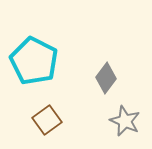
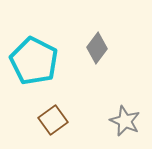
gray diamond: moved 9 px left, 30 px up
brown square: moved 6 px right
